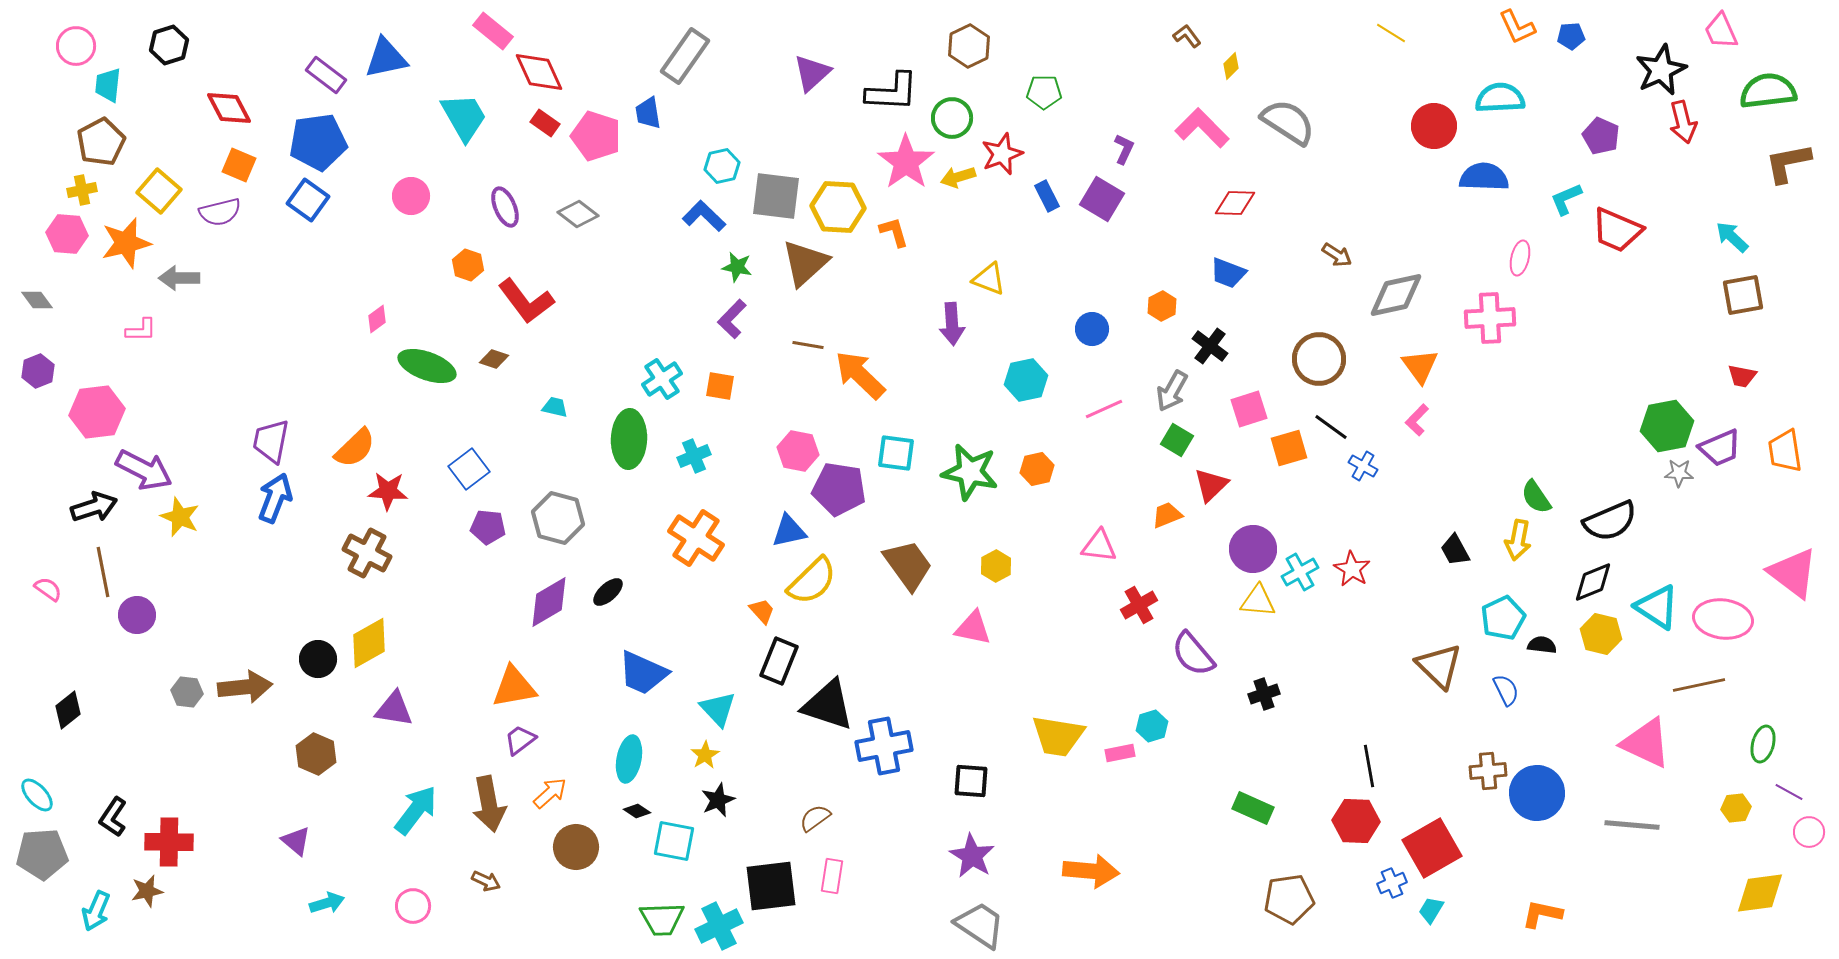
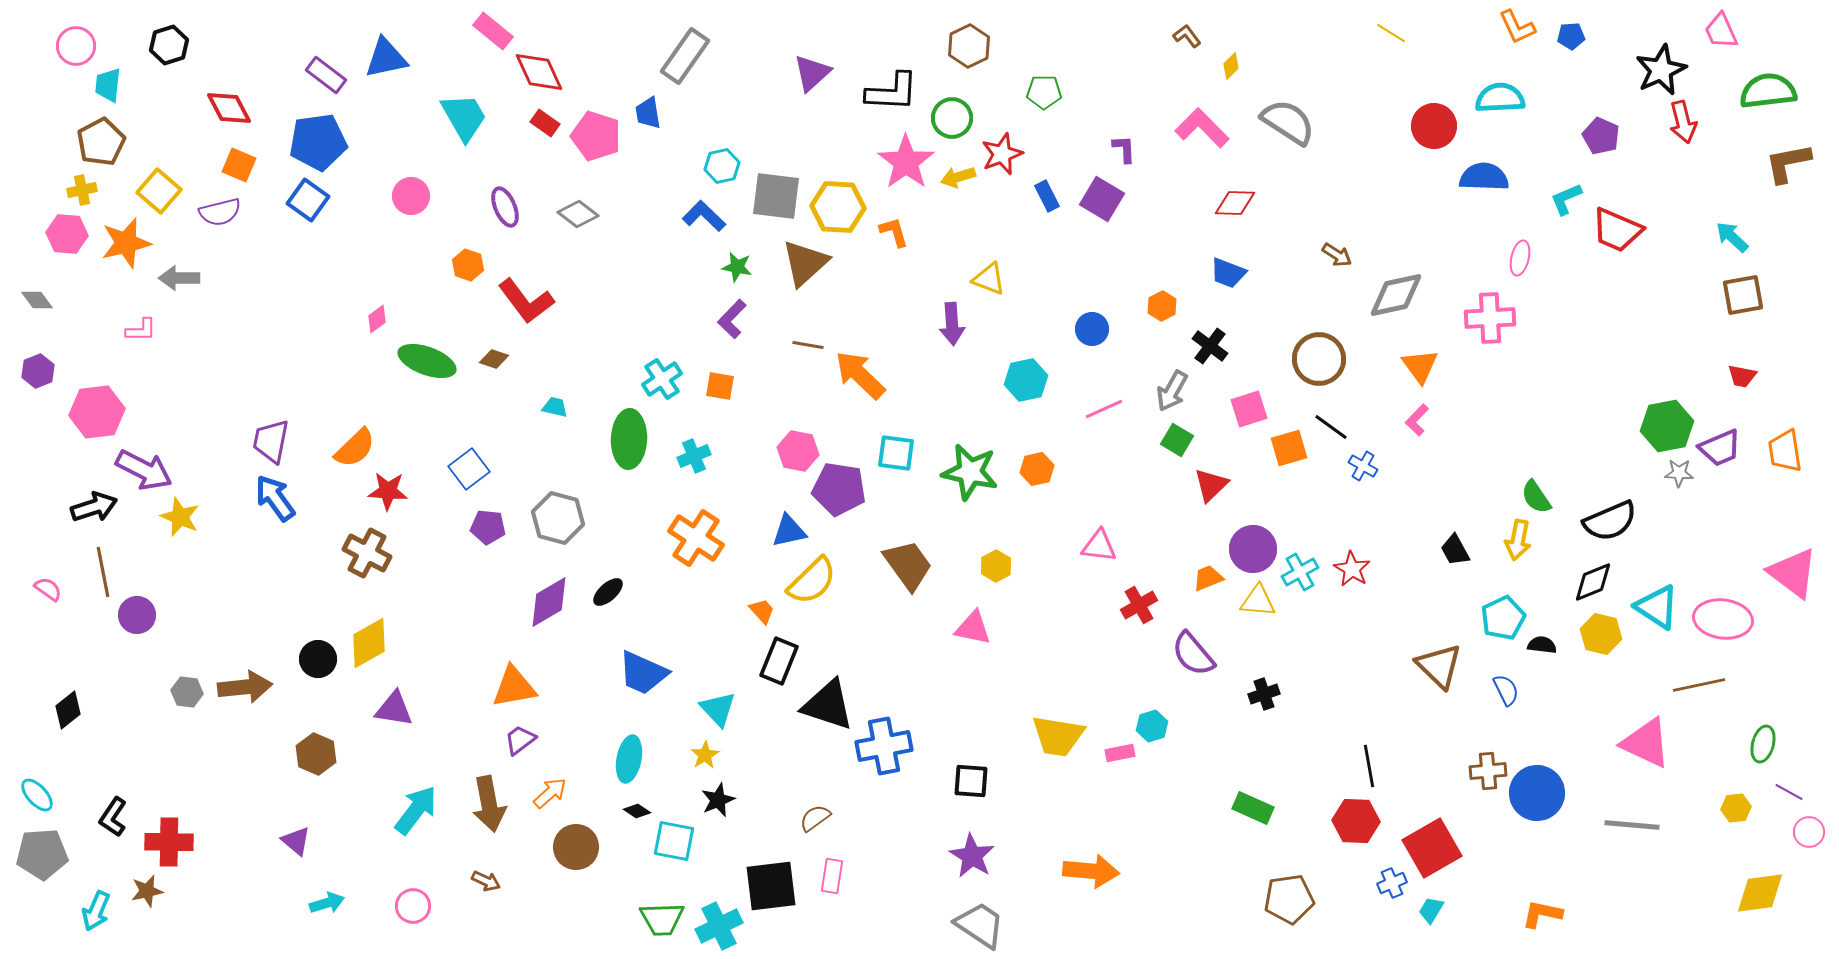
purple L-shape at (1124, 149): rotated 28 degrees counterclockwise
green ellipse at (427, 366): moved 5 px up
blue arrow at (275, 498): rotated 57 degrees counterclockwise
orange trapezoid at (1167, 515): moved 41 px right, 63 px down
